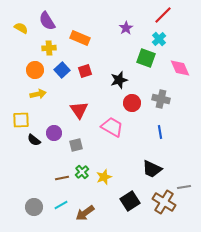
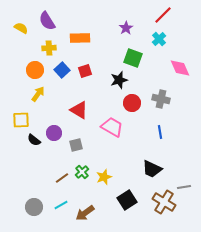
orange rectangle: rotated 24 degrees counterclockwise
green square: moved 13 px left
yellow arrow: rotated 42 degrees counterclockwise
red triangle: rotated 24 degrees counterclockwise
brown line: rotated 24 degrees counterclockwise
black square: moved 3 px left, 1 px up
